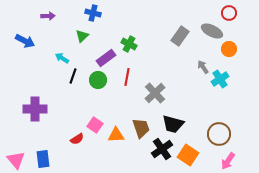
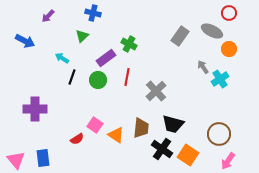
purple arrow: rotated 136 degrees clockwise
black line: moved 1 px left, 1 px down
gray cross: moved 1 px right, 2 px up
brown trapezoid: rotated 25 degrees clockwise
orange triangle: rotated 36 degrees clockwise
black cross: rotated 20 degrees counterclockwise
blue rectangle: moved 1 px up
